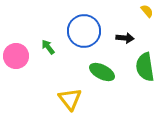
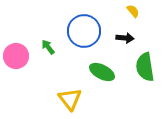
yellow semicircle: moved 14 px left
